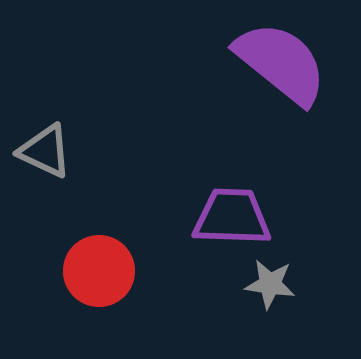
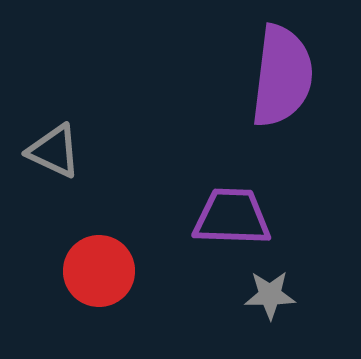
purple semicircle: moved 1 px right, 13 px down; rotated 58 degrees clockwise
gray triangle: moved 9 px right
gray star: moved 11 px down; rotated 9 degrees counterclockwise
